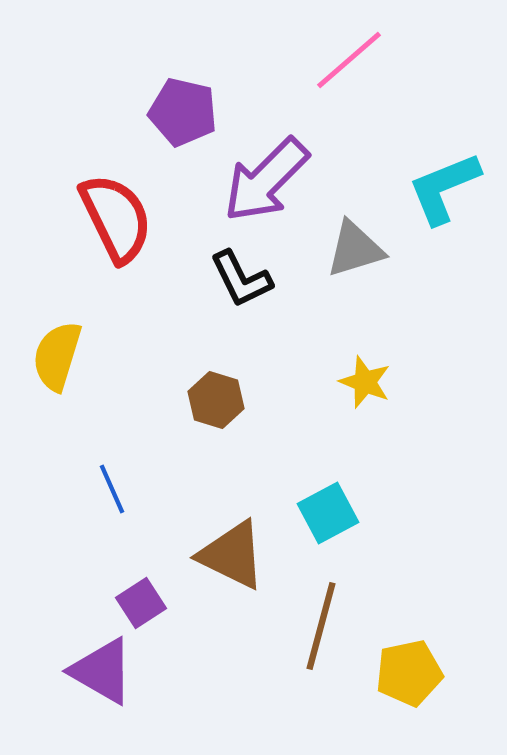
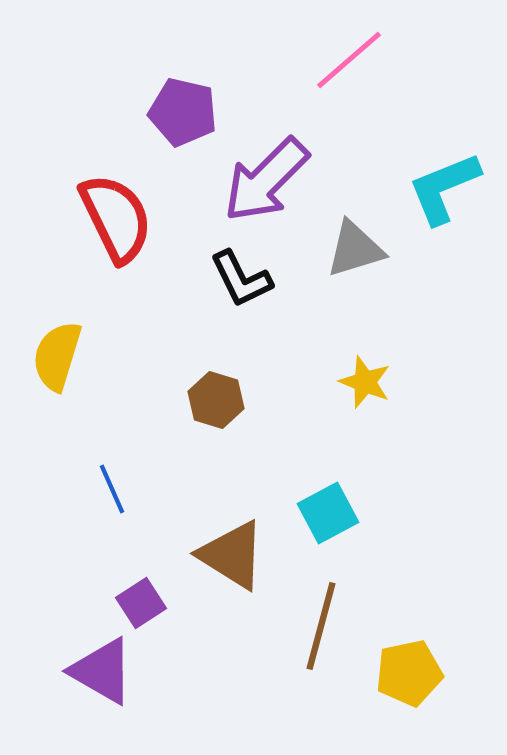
brown triangle: rotated 6 degrees clockwise
